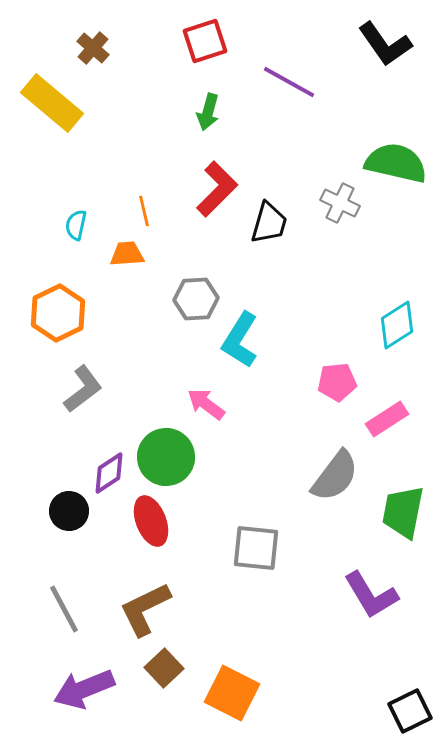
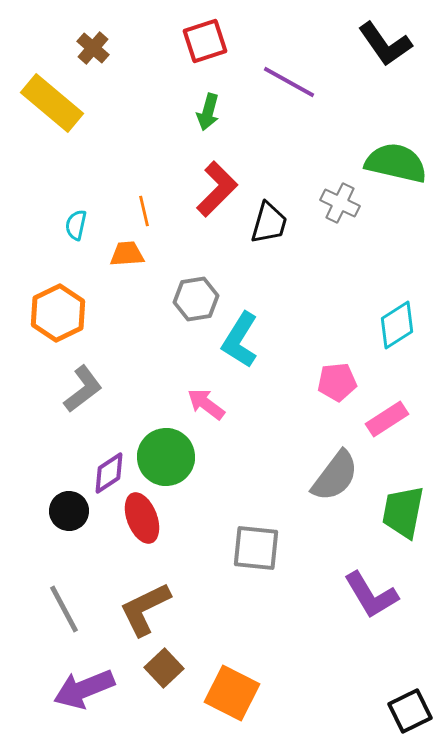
gray hexagon: rotated 6 degrees counterclockwise
red ellipse: moved 9 px left, 3 px up
